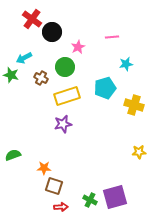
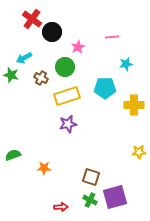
cyan pentagon: rotated 15 degrees clockwise
yellow cross: rotated 18 degrees counterclockwise
purple star: moved 5 px right
brown square: moved 37 px right, 9 px up
